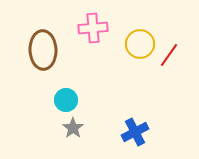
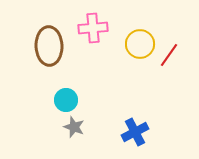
brown ellipse: moved 6 px right, 4 px up
gray star: moved 1 px right, 1 px up; rotated 15 degrees counterclockwise
